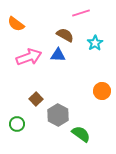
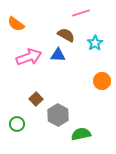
brown semicircle: moved 1 px right
orange circle: moved 10 px up
green semicircle: rotated 48 degrees counterclockwise
